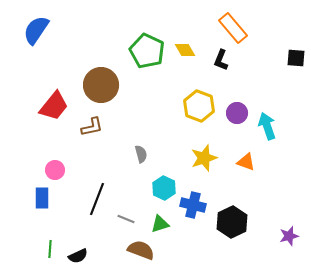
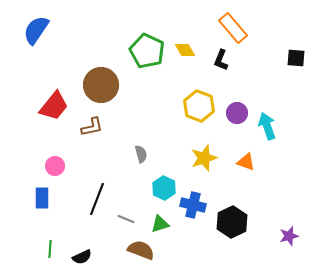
pink circle: moved 4 px up
black semicircle: moved 4 px right, 1 px down
